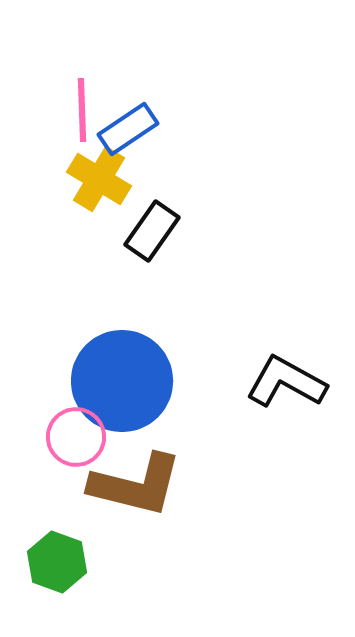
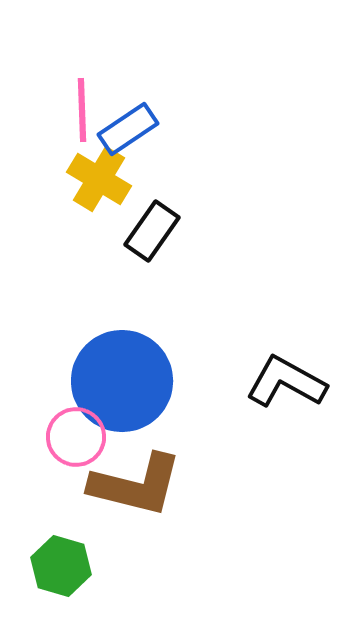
green hexagon: moved 4 px right, 4 px down; rotated 4 degrees counterclockwise
